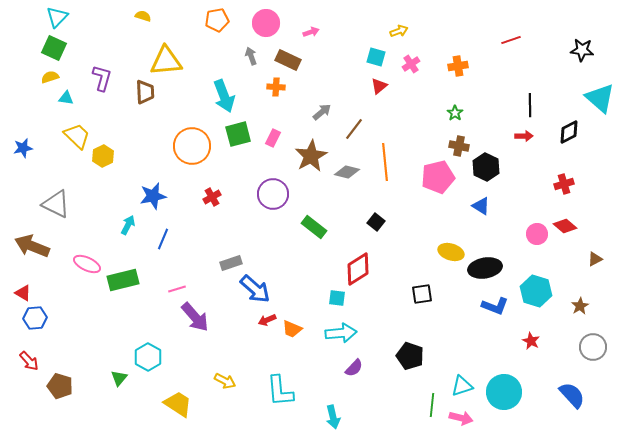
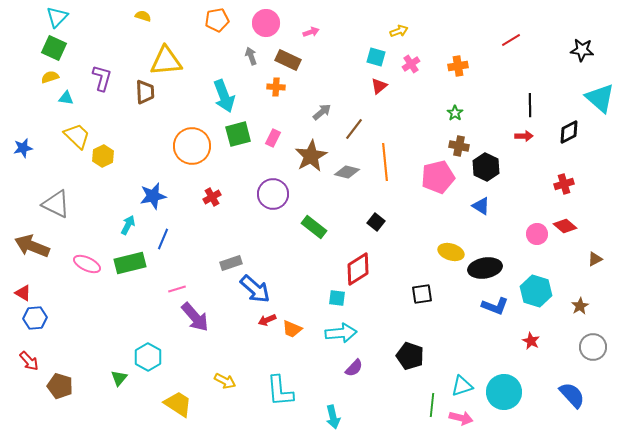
red line at (511, 40): rotated 12 degrees counterclockwise
green rectangle at (123, 280): moved 7 px right, 17 px up
